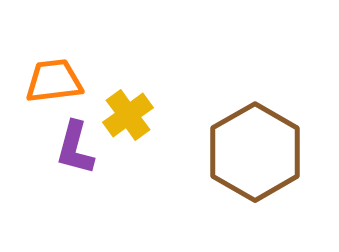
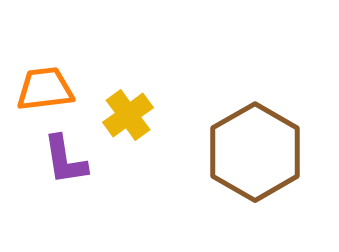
orange trapezoid: moved 9 px left, 8 px down
purple L-shape: moved 10 px left, 12 px down; rotated 24 degrees counterclockwise
